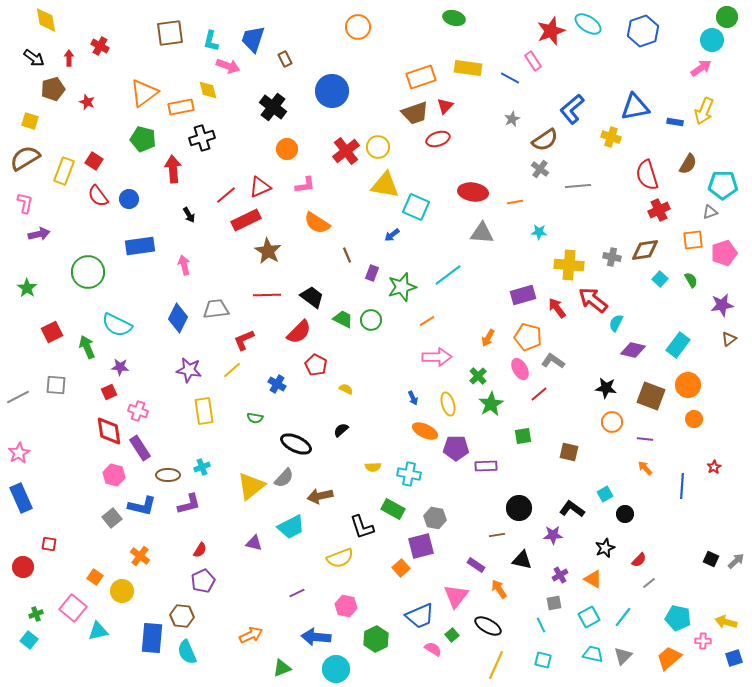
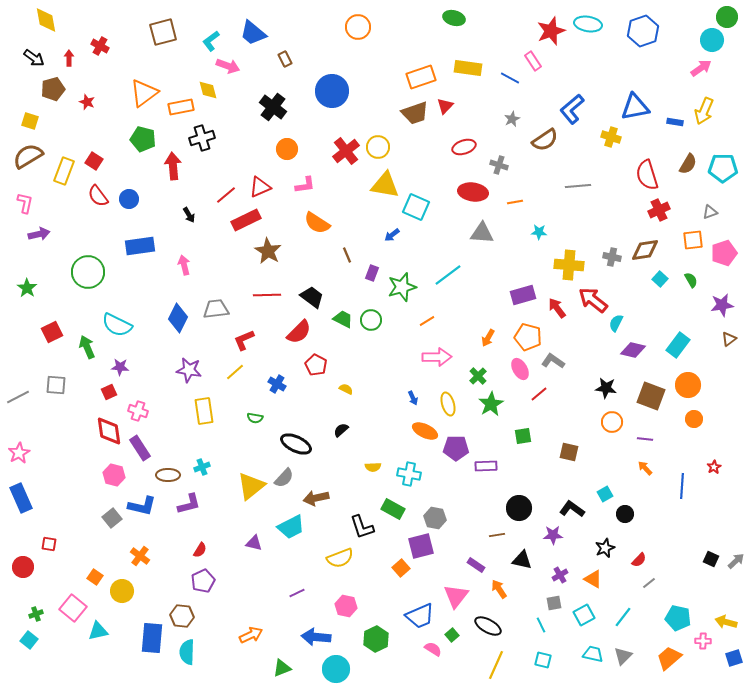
cyan ellipse at (588, 24): rotated 24 degrees counterclockwise
brown square at (170, 33): moved 7 px left, 1 px up; rotated 8 degrees counterclockwise
blue trapezoid at (253, 39): moved 6 px up; rotated 68 degrees counterclockwise
cyan L-shape at (211, 41): rotated 40 degrees clockwise
red ellipse at (438, 139): moved 26 px right, 8 px down
brown semicircle at (25, 158): moved 3 px right, 2 px up
red arrow at (173, 169): moved 3 px up
gray cross at (540, 169): moved 41 px left, 4 px up; rotated 18 degrees counterclockwise
cyan pentagon at (723, 185): moved 17 px up
yellow line at (232, 370): moved 3 px right, 2 px down
brown arrow at (320, 496): moved 4 px left, 2 px down
cyan square at (589, 617): moved 5 px left, 2 px up
cyan semicircle at (187, 652): rotated 25 degrees clockwise
